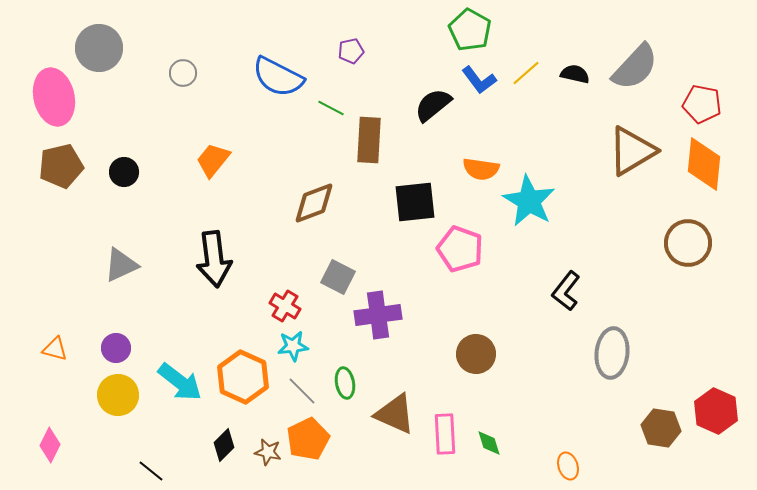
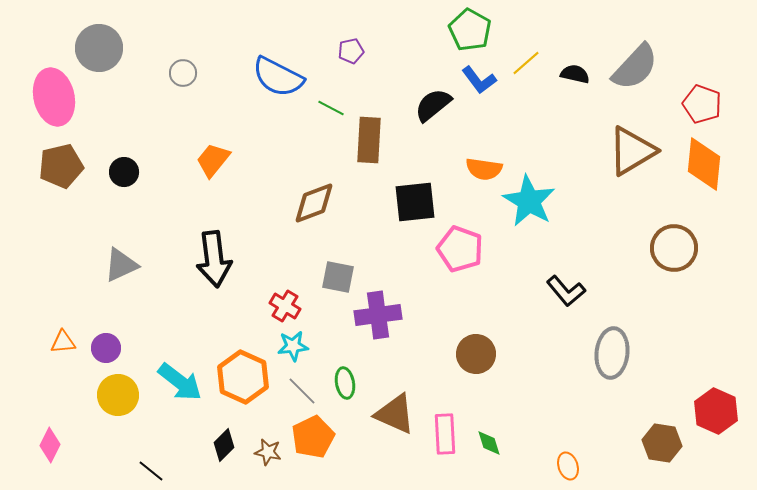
yellow line at (526, 73): moved 10 px up
red pentagon at (702, 104): rotated 9 degrees clockwise
orange semicircle at (481, 169): moved 3 px right
brown circle at (688, 243): moved 14 px left, 5 px down
gray square at (338, 277): rotated 16 degrees counterclockwise
black L-shape at (566, 291): rotated 78 degrees counterclockwise
purple circle at (116, 348): moved 10 px left
orange triangle at (55, 349): moved 8 px right, 7 px up; rotated 20 degrees counterclockwise
brown hexagon at (661, 428): moved 1 px right, 15 px down
orange pentagon at (308, 439): moved 5 px right, 2 px up
